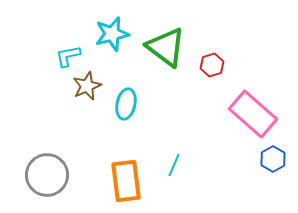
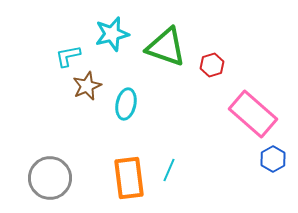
green triangle: rotated 18 degrees counterclockwise
cyan line: moved 5 px left, 5 px down
gray circle: moved 3 px right, 3 px down
orange rectangle: moved 3 px right, 3 px up
